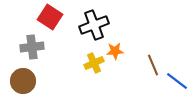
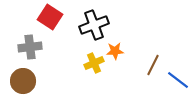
gray cross: moved 2 px left
brown line: rotated 50 degrees clockwise
blue line: moved 1 px right, 1 px up
